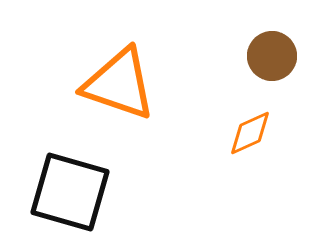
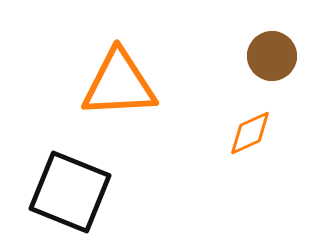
orange triangle: rotated 22 degrees counterclockwise
black square: rotated 6 degrees clockwise
